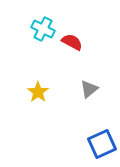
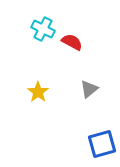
blue square: rotated 8 degrees clockwise
